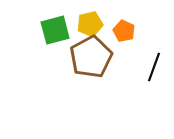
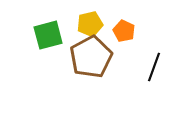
green square: moved 7 px left, 5 px down
